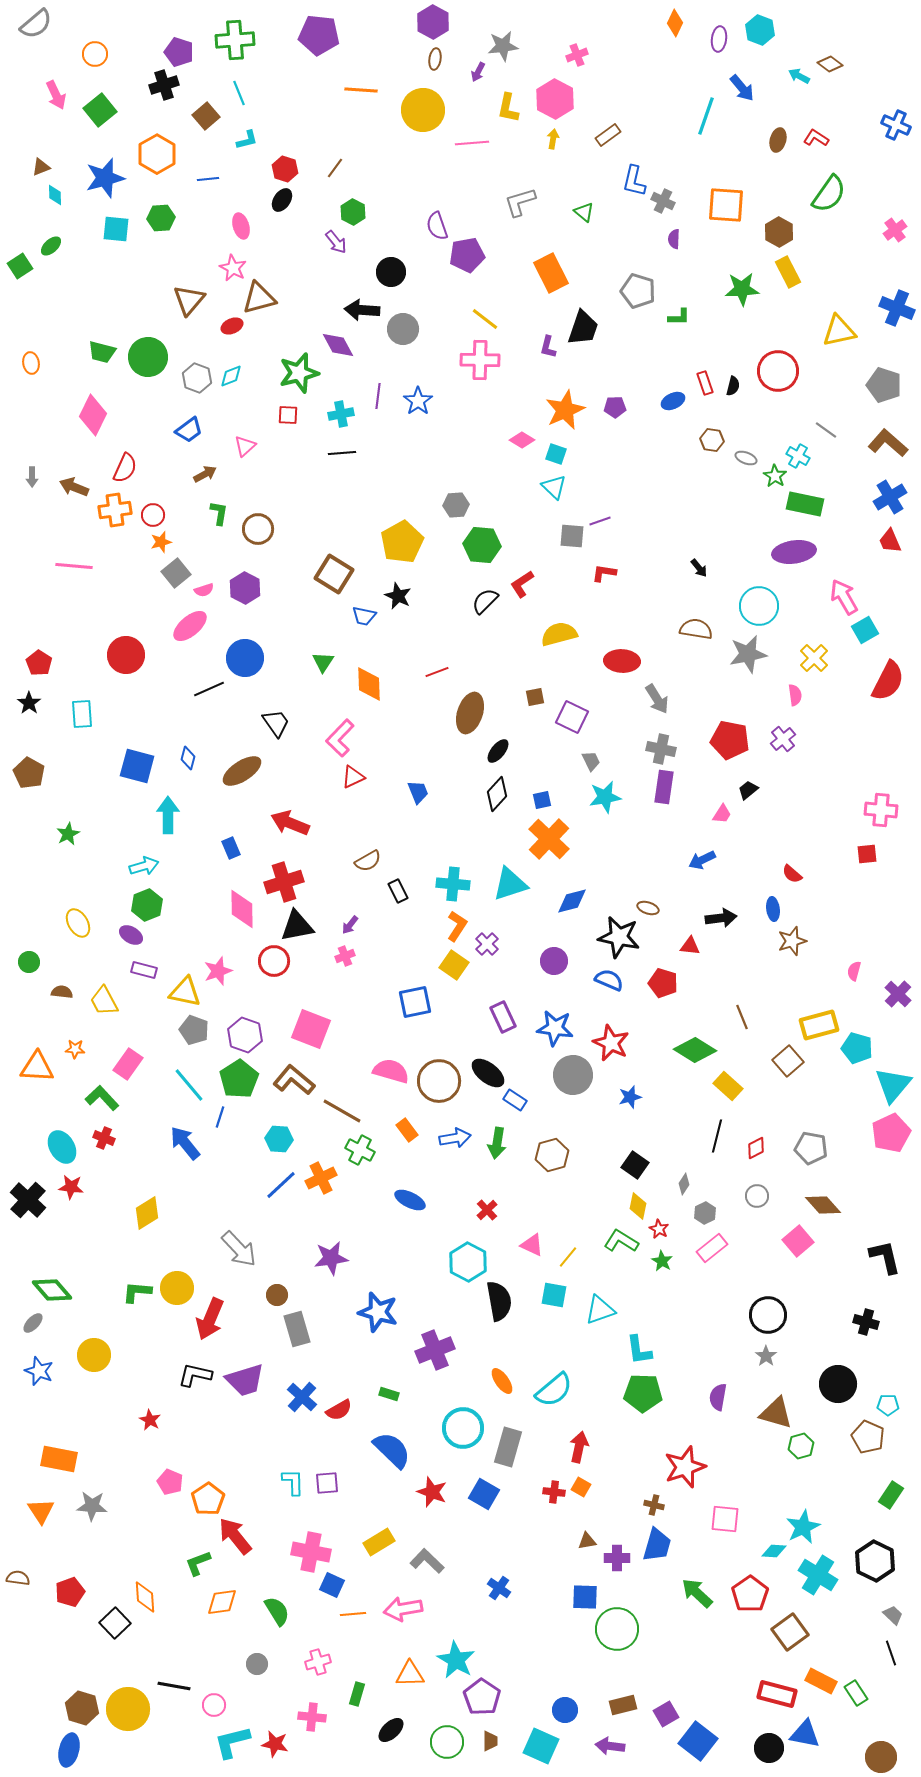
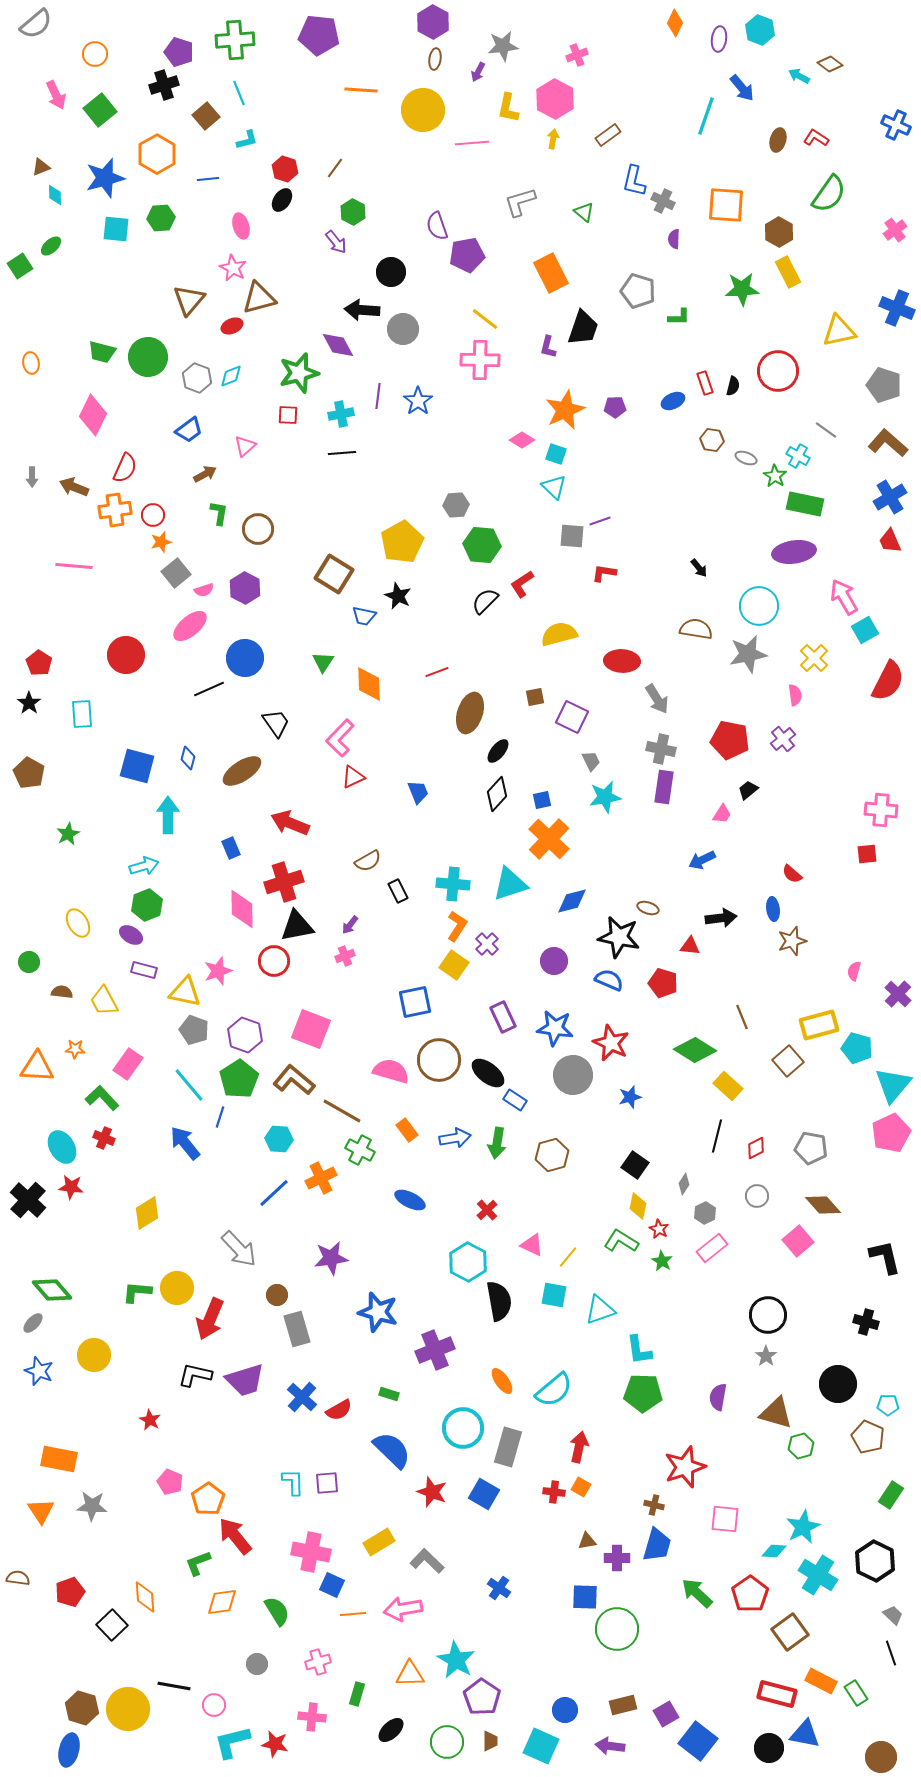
brown circle at (439, 1081): moved 21 px up
blue line at (281, 1185): moved 7 px left, 8 px down
black square at (115, 1623): moved 3 px left, 2 px down
